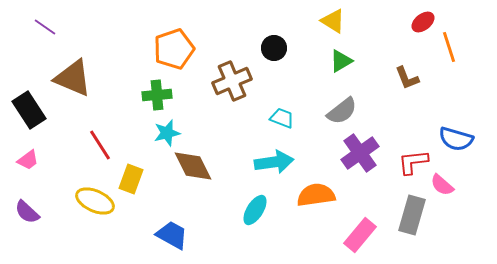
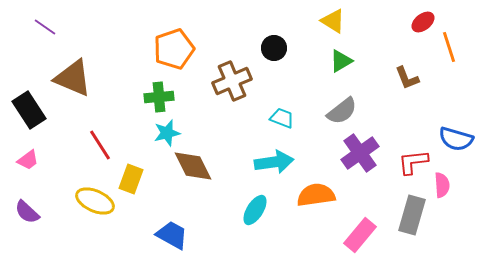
green cross: moved 2 px right, 2 px down
pink semicircle: rotated 135 degrees counterclockwise
